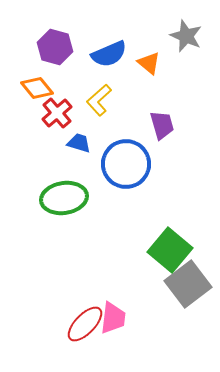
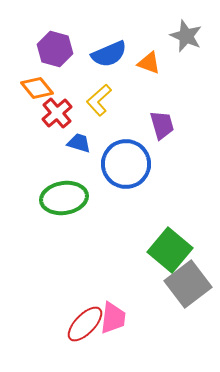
purple hexagon: moved 2 px down
orange triangle: rotated 20 degrees counterclockwise
